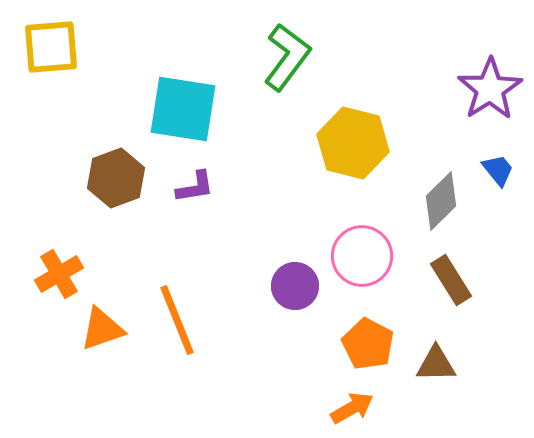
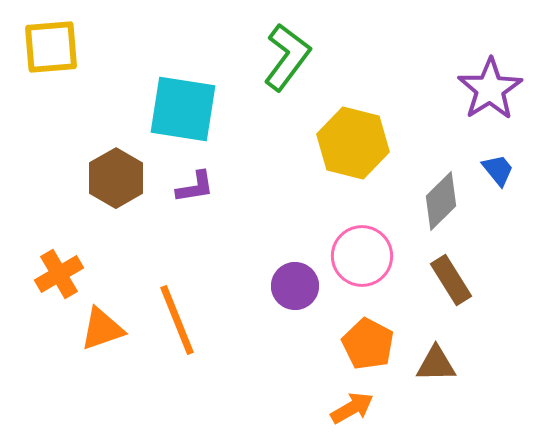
brown hexagon: rotated 10 degrees counterclockwise
